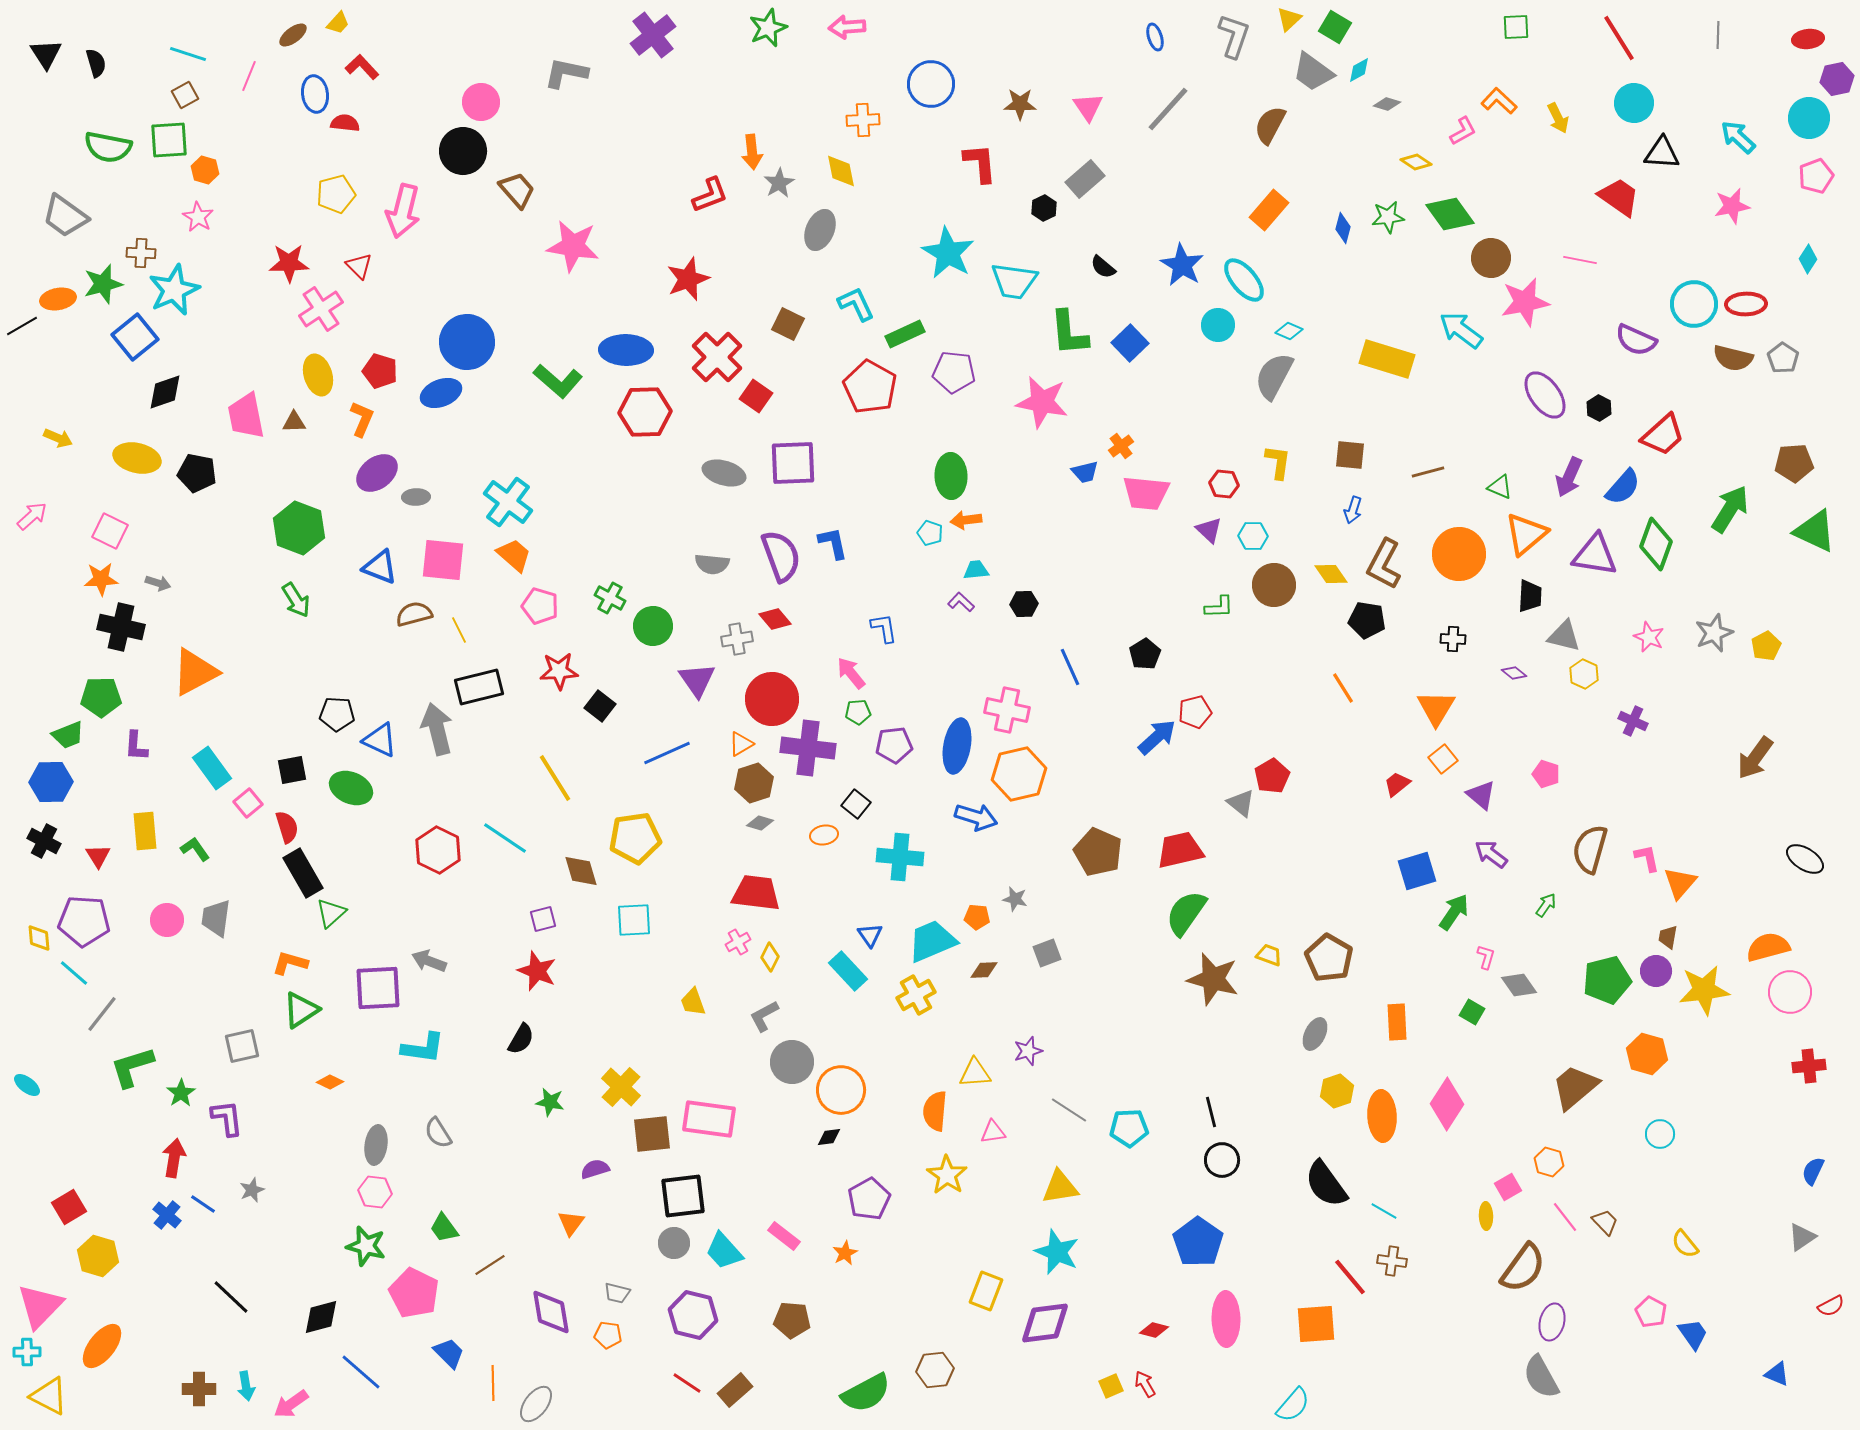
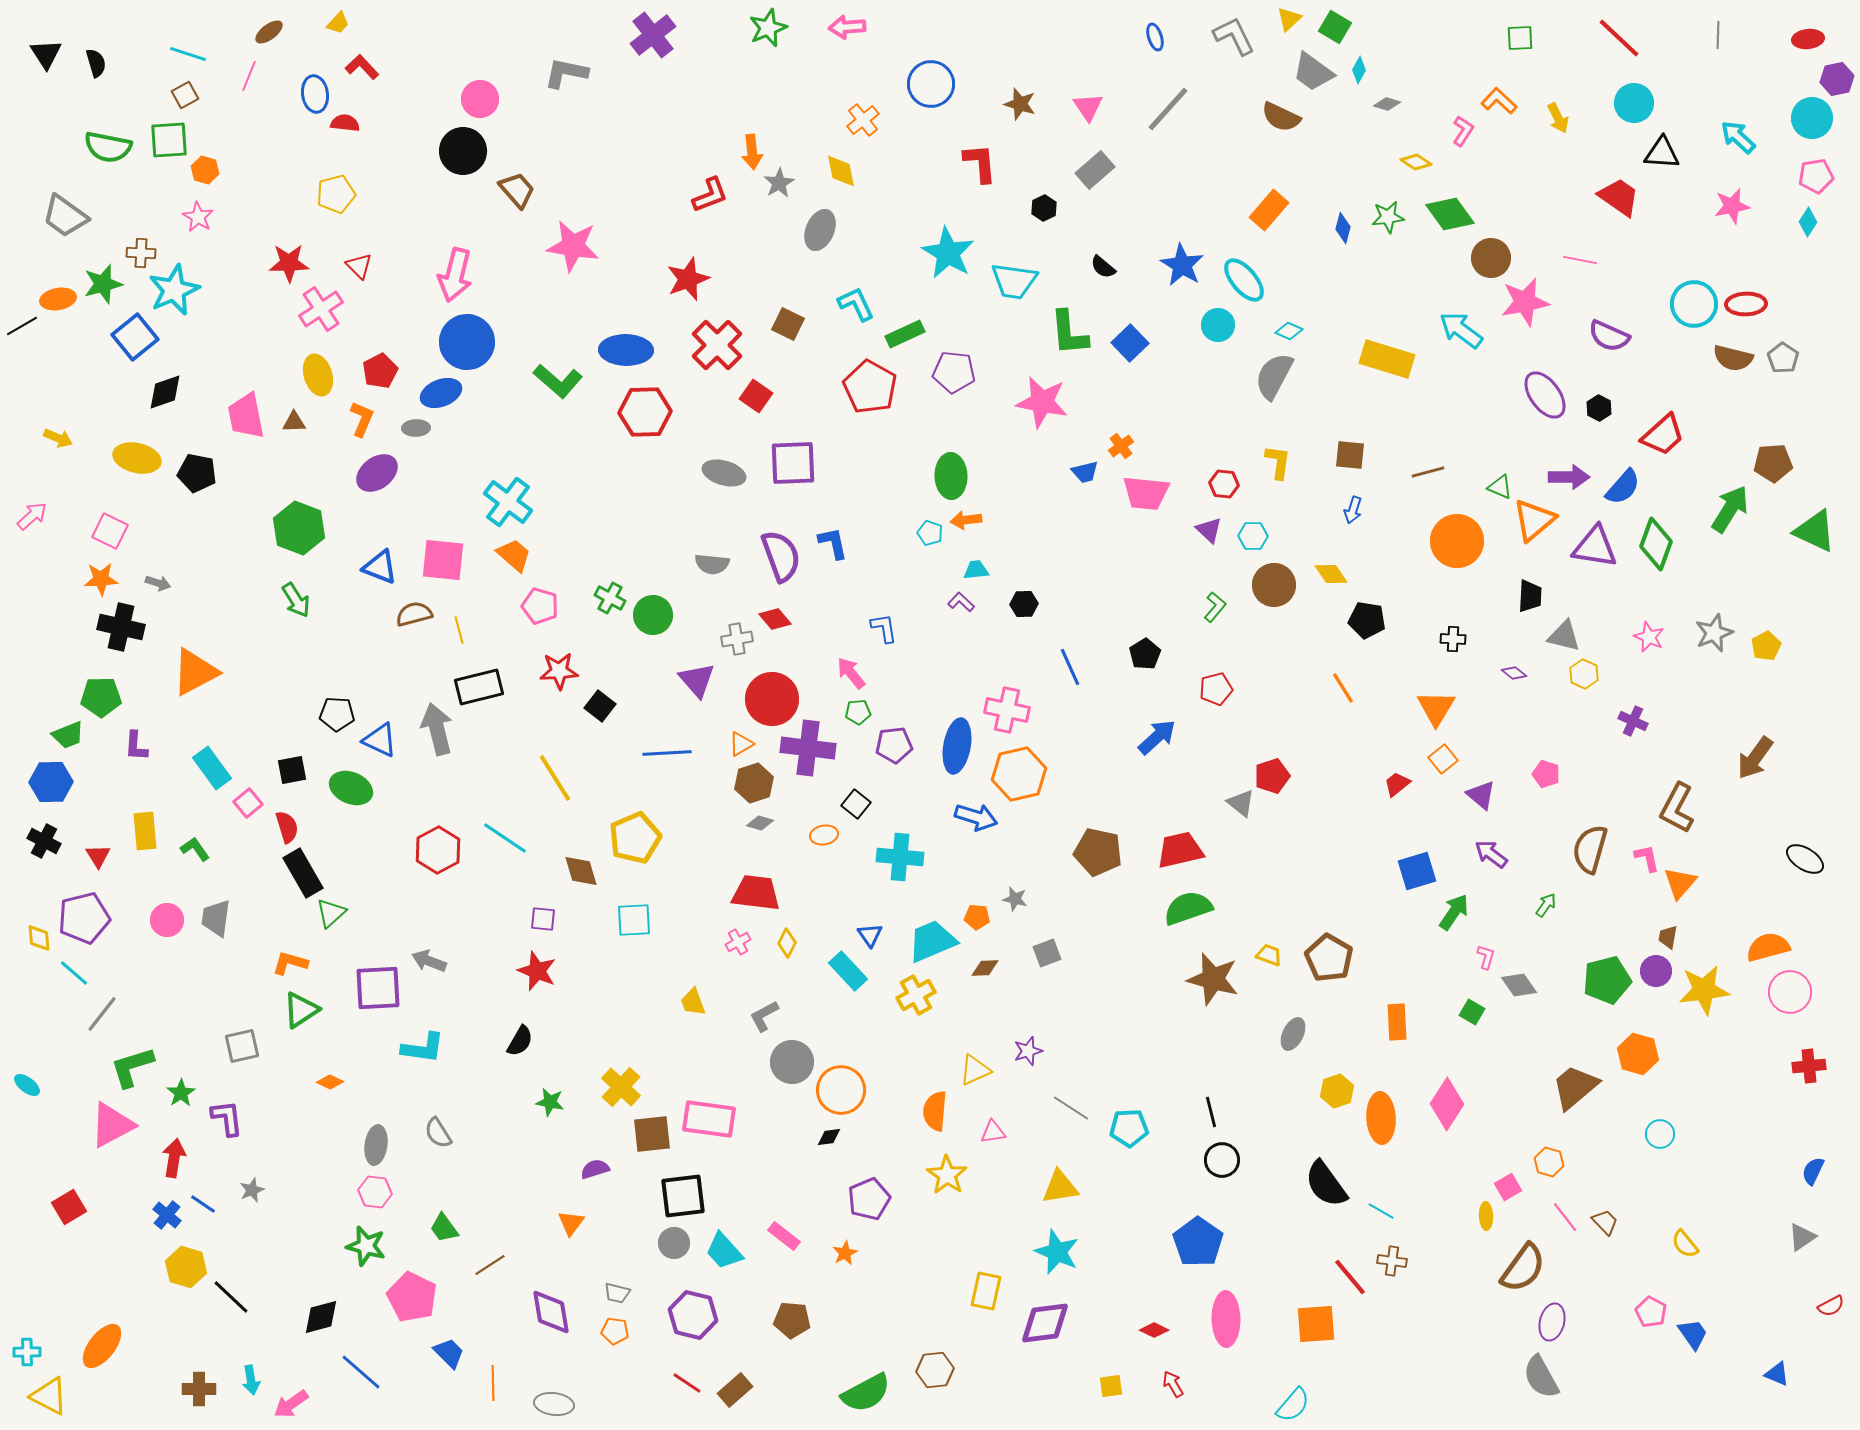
green square at (1516, 27): moved 4 px right, 11 px down
brown ellipse at (293, 35): moved 24 px left, 3 px up
gray L-shape at (1234, 36): rotated 45 degrees counterclockwise
red line at (1619, 38): rotated 15 degrees counterclockwise
cyan diamond at (1359, 70): rotated 32 degrees counterclockwise
pink circle at (481, 102): moved 1 px left, 3 px up
brown star at (1020, 104): rotated 16 degrees clockwise
cyan circle at (1809, 118): moved 3 px right
orange cross at (863, 120): rotated 36 degrees counterclockwise
brown semicircle at (1270, 125): moved 11 px right, 8 px up; rotated 93 degrees counterclockwise
pink L-shape at (1463, 131): rotated 28 degrees counterclockwise
pink pentagon at (1816, 176): rotated 12 degrees clockwise
gray rectangle at (1085, 179): moved 10 px right, 9 px up
pink arrow at (403, 211): moved 52 px right, 64 px down
cyan diamond at (1808, 259): moved 37 px up
purple semicircle at (1636, 340): moved 27 px left, 4 px up
red cross at (717, 357): moved 12 px up
red pentagon at (380, 371): rotated 28 degrees clockwise
brown pentagon at (1794, 463): moved 21 px left
purple arrow at (1569, 477): rotated 114 degrees counterclockwise
gray ellipse at (416, 497): moved 69 px up
orange triangle at (1526, 534): moved 8 px right, 14 px up
orange circle at (1459, 554): moved 2 px left, 13 px up
purple triangle at (1595, 555): moved 8 px up
brown L-shape at (1384, 564): moved 293 px right, 244 px down
green L-shape at (1219, 607): moved 4 px left; rotated 48 degrees counterclockwise
green circle at (653, 626): moved 11 px up
yellow line at (459, 630): rotated 12 degrees clockwise
purple triangle at (697, 680): rotated 6 degrees counterclockwise
red pentagon at (1195, 712): moved 21 px right, 23 px up
blue line at (667, 753): rotated 21 degrees clockwise
red pentagon at (1272, 776): rotated 12 degrees clockwise
yellow pentagon at (635, 838): rotated 15 degrees counterclockwise
red hexagon at (438, 850): rotated 6 degrees clockwise
brown pentagon at (1098, 852): rotated 12 degrees counterclockwise
green semicircle at (1186, 913): moved 2 px right, 5 px up; rotated 36 degrees clockwise
purple square at (543, 919): rotated 20 degrees clockwise
purple pentagon at (84, 921): moved 3 px up; rotated 18 degrees counterclockwise
yellow diamond at (770, 957): moved 17 px right, 14 px up
brown diamond at (984, 970): moved 1 px right, 2 px up
gray ellipse at (1315, 1034): moved 22 px left
black semicircle at (521, 1039): moved 1 px left, 2 px down
orange hexagon at (1647, 1054): moved 9 px left
yellow triangle at (975, 1073): moved 3 px up; rotated 20 degrees counterclockwise
gray line at (1069, 1110): moved 2 px right, 2 px up
orange ellipse at (1382, 1116): moved 1 px left, 2 px down
purple pentagon at (869, 1199): rotated 6 degrees clockwise
cyan line at (1384, 1211): moved 3 px left
yellow hexagon at (98, 1256): moved 88 px right, 11 px down
yellow rectangle at (986, 1291): rotated 9 degrees counterclockwise
pink pentagon at (414, 1293): moved 2 px left, 4 px down
pink triangle at (40, 1306): moved 72 px right, 181 px up; rotated 18 degrees clockwise
red diamond at (1154, 1330): rotated 12 degrees clockwise
orange pentagon at (608, 1335): moved 7 px right, 4 px up
red arrow at (1145, 1384): moved 28 px right
cyan arrow at (246, 1386): moved 5 px right, 6 px up
yellow square at (1111, 1386): rotated 15 degrees clockwise
gray ellipse at (536, 1404): moved 18 px right; rotated 60 degrees clockwise
